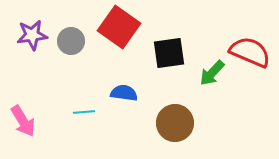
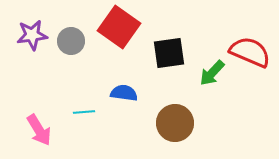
pink arrow: moved 16 px right, 9 px down
